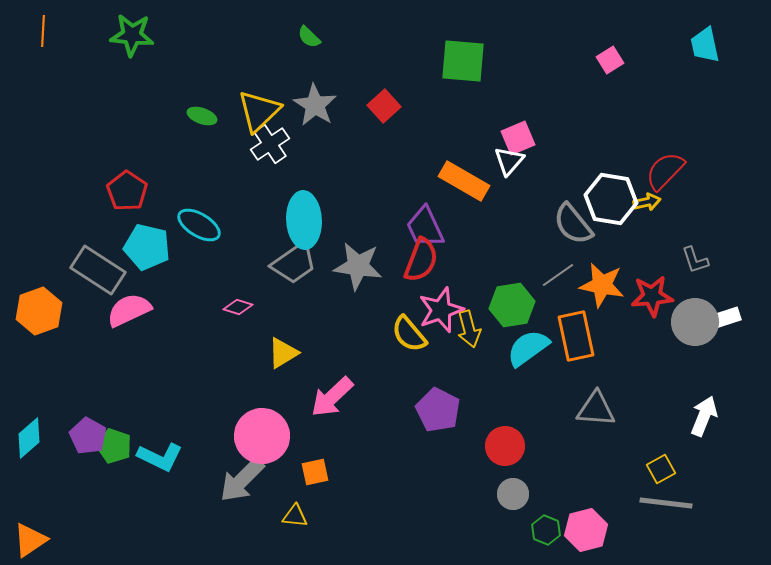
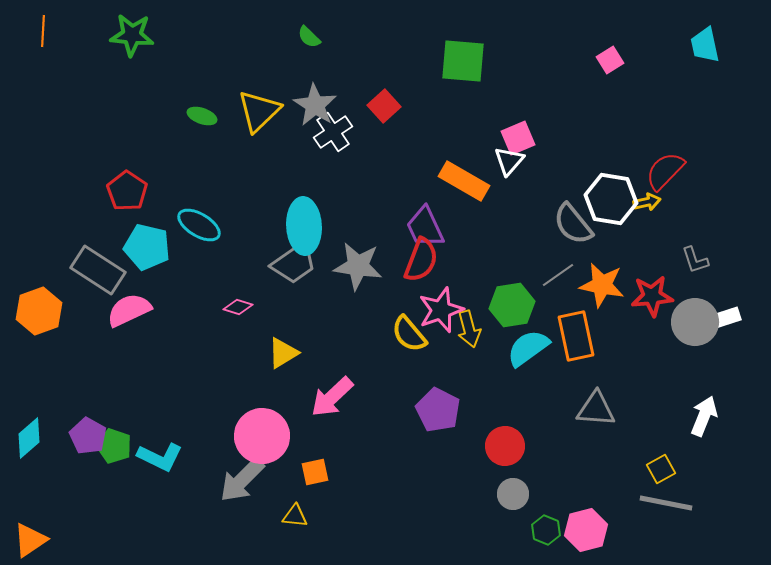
white cross at (270, 144): moved 63 px right, 12 px up
cyan ellipse at (304, 220): moved 6 px down
gray line at (666, 503): rotated 4 degrees clockwise
